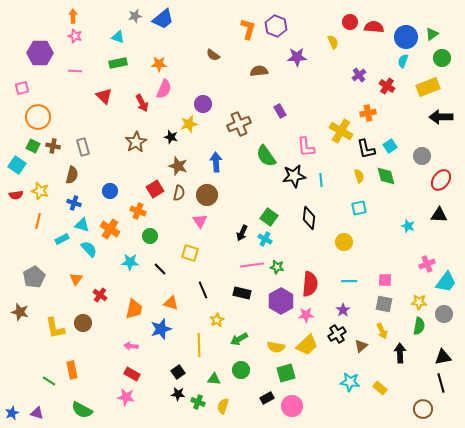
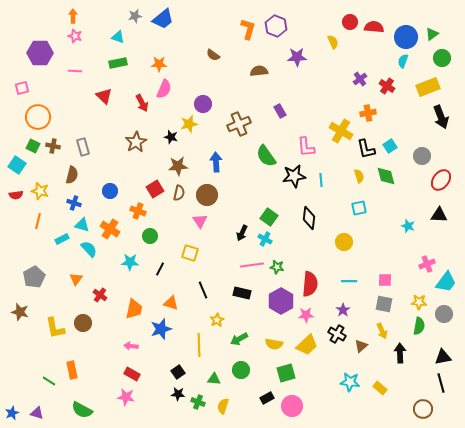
purple cross at (359, 75): moved 1 px right, 4 px down
black arrow at (441, 117): rotated 110 degrees counterclockwise
brown star at (178, 166): rotated 24 degrees counterclockwise
black line at (160, 269): rotated 72 degrees clockwise
black cross at (337, 334): rotated 30 degrees counterclockwise
yellow semicircle at (276, 347): moved 2 px left, 3 px up
